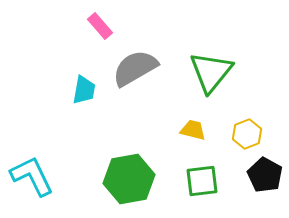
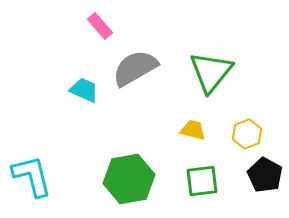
cyan trapezoid: rotated 76 degrees counterclockwise
cyan L-shape: rotated 12 degrees clockwise
